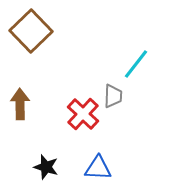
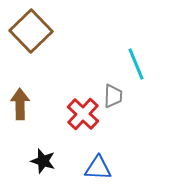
cyan line: rotated 60 degrees counterclockwise
black star: moved 3 px left, 6 px up
